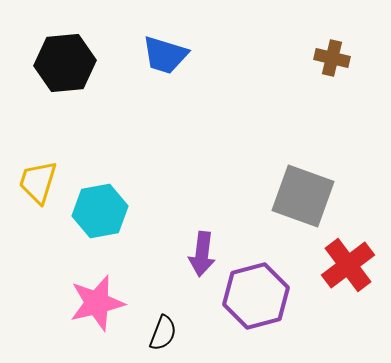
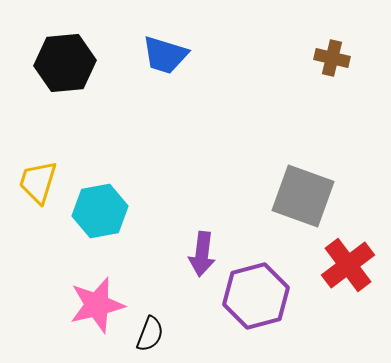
pink star: moved 2 px down
black semicircle: moved 13 px left, 1 px down
